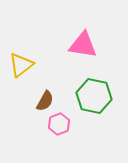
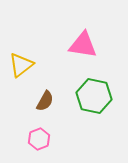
pink hexagon: moved 20 px left, 15 px down
